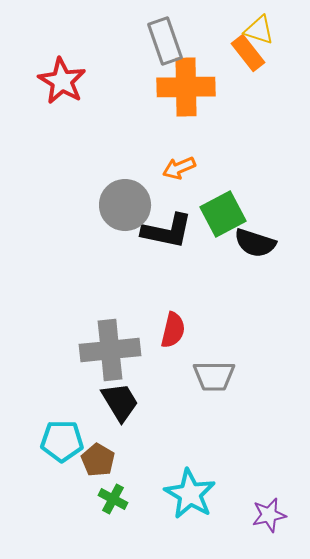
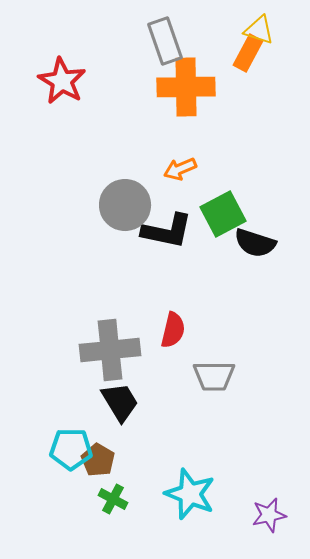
orange rectangle: rotated 66 degrees clockwise
orange arrow: moved 1 px right, 1 px down
cyan pentagon: moved 9 px right, 8 px down
cyan star: rotated 9 degrees counterclockwise
